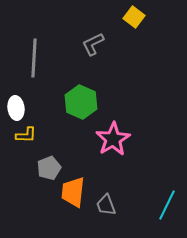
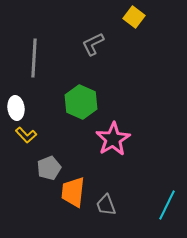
yellow L-shape: rotated 45 degrees clockwise
